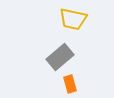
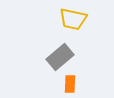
orange rectangle: rotated 18 degrees clockwise
